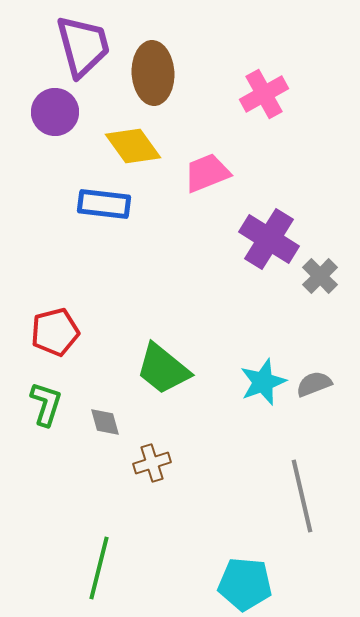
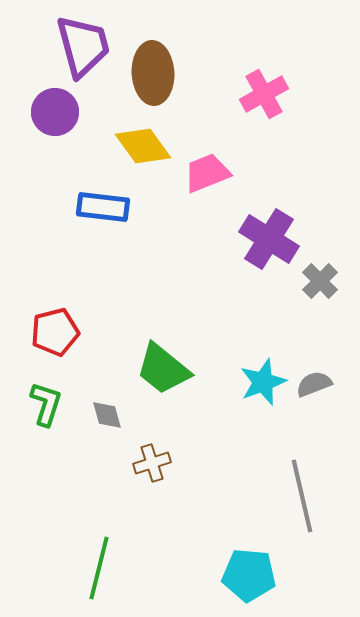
yellow diamond: moved 10 px right
blue rectangle: moved 1 px left, 3 px down
gray cross: moved 5 px down
gray diamond: moved 2 px right, 7 px up
cyan pentagon: moved 4 px right, 9 px up
